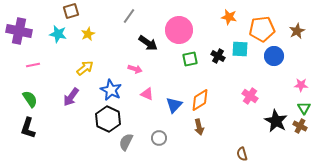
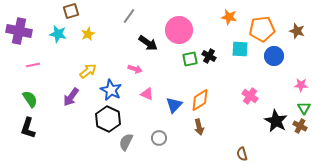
brown star: rotated 28 degrees counterclockwise
black cross: moved 9 px left
yellow arrow: moved 3 px right, 3 px down
